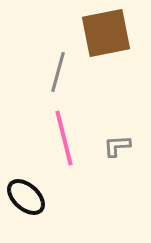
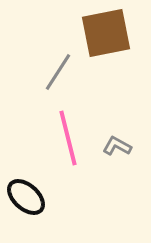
gray line: rotated 18 degrees clockwise
pink line: moved 4 px right
gray L-shape: rotated 32 degrees clockwise
